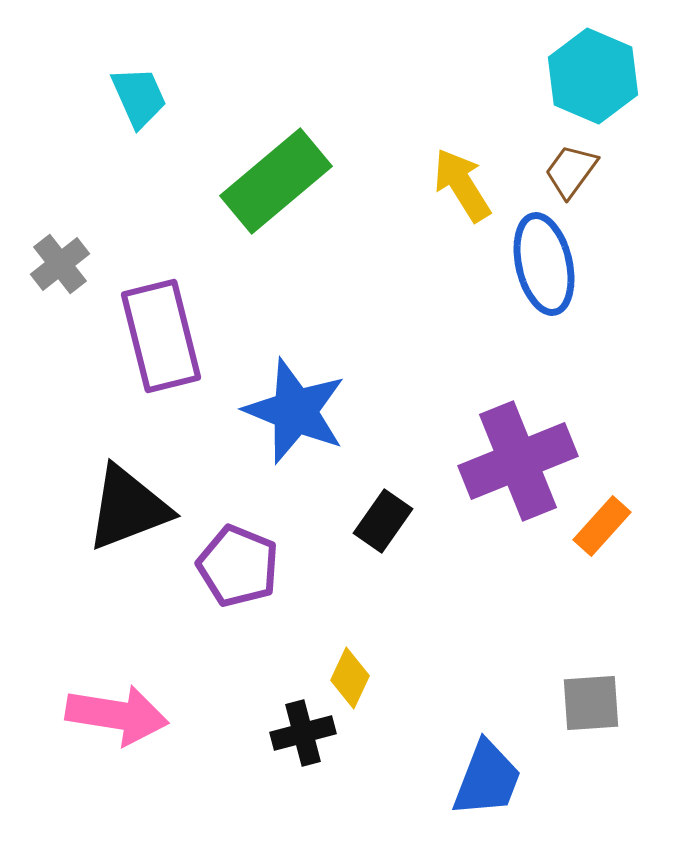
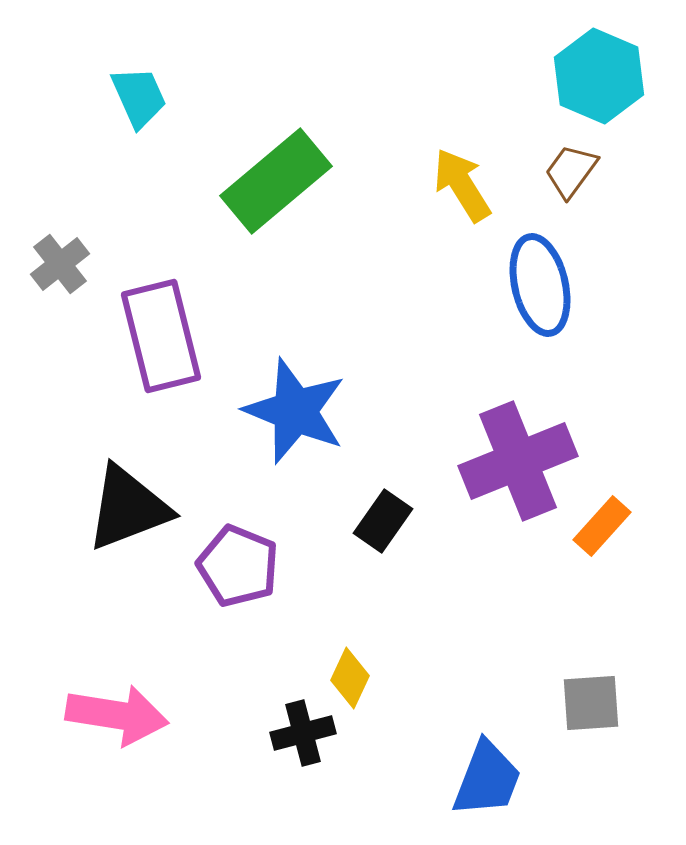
cyan hexagon: moved 6 px right
blue ellipse: moved 4 px left, 21 px down
